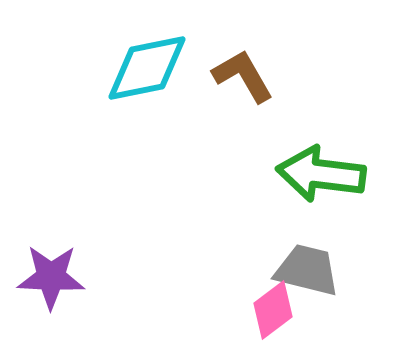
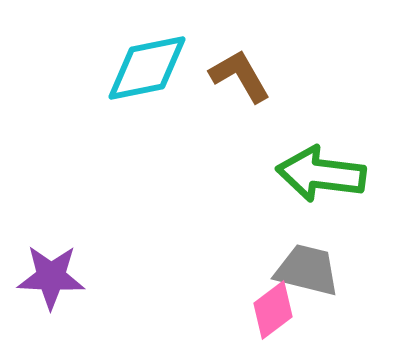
brown L-shape: moved 3 px left
